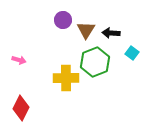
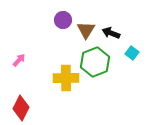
black arrow: rotated 18 degrees clockwise
pink arrow: rotated 64 degrees counterclockwise
